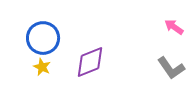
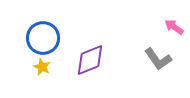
purple diamond: moved 2 px up
gray L-shape: moved 13 px left, 9 px up
